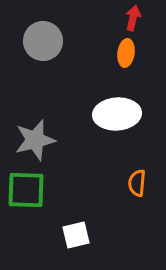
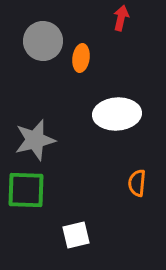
red arrow: moved 12 px left
orange ellipse: moved 45 px left, 5 px down
